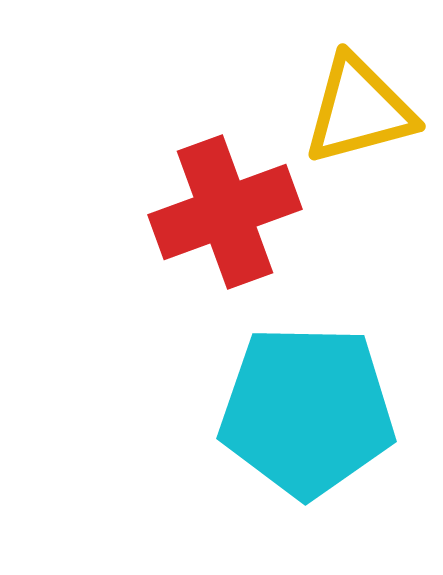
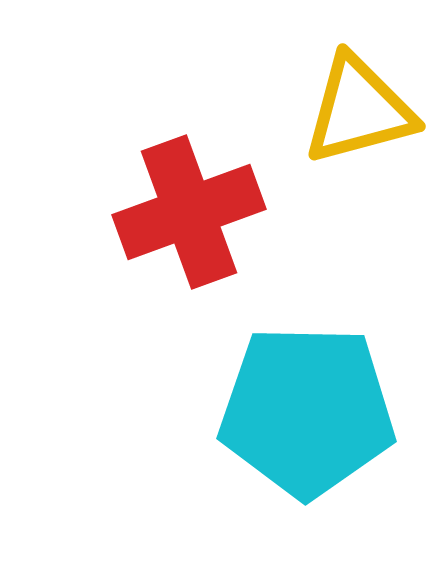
red cross: moved 36 px left
